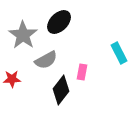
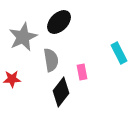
gray star: moved 2 px down; rotated 12 degrees clockwise
gray semicircle: moved 5 px right; rotated 70 degrees counterclockwise
pink rectangle: rotated 21 degrees counterclockwise
black diamond: moved 2 px down
